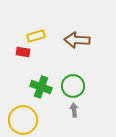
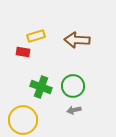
gray arrow: rotated 96 degrees counterclockwise
